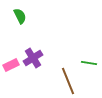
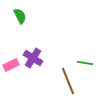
purple cross: rotated 24 degrees counterclockwise
green line: moved 4 px left
